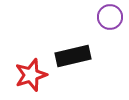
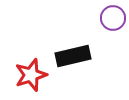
purple circle: moved 3 px right, 1 px down
